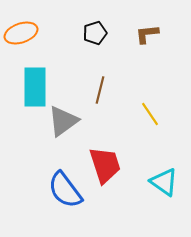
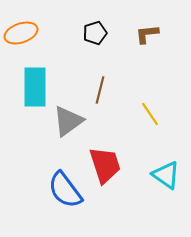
gray triangle: moved 5 px right
cyan triangle: moved 2 px right, 7 px up
